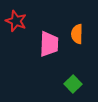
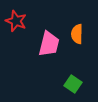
pink trapezoid: rotated 12 degrees clockwise
green square: rotated 12 degrees counterclockwise
